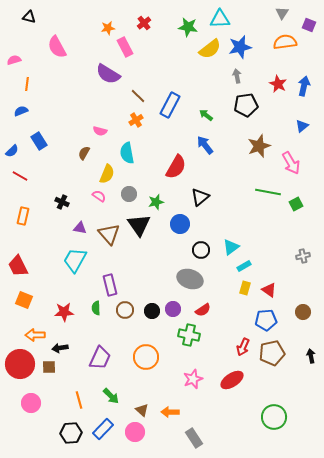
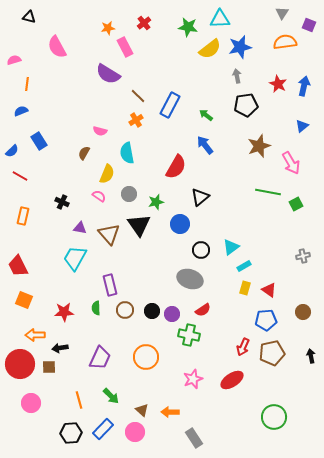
cyan trapezoid at (75, 260): moved 2 px up
purple circle at (173, 309): moved 1 px left, 5 px down
